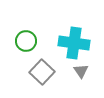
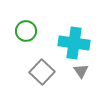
green circle: moved 10 px up
